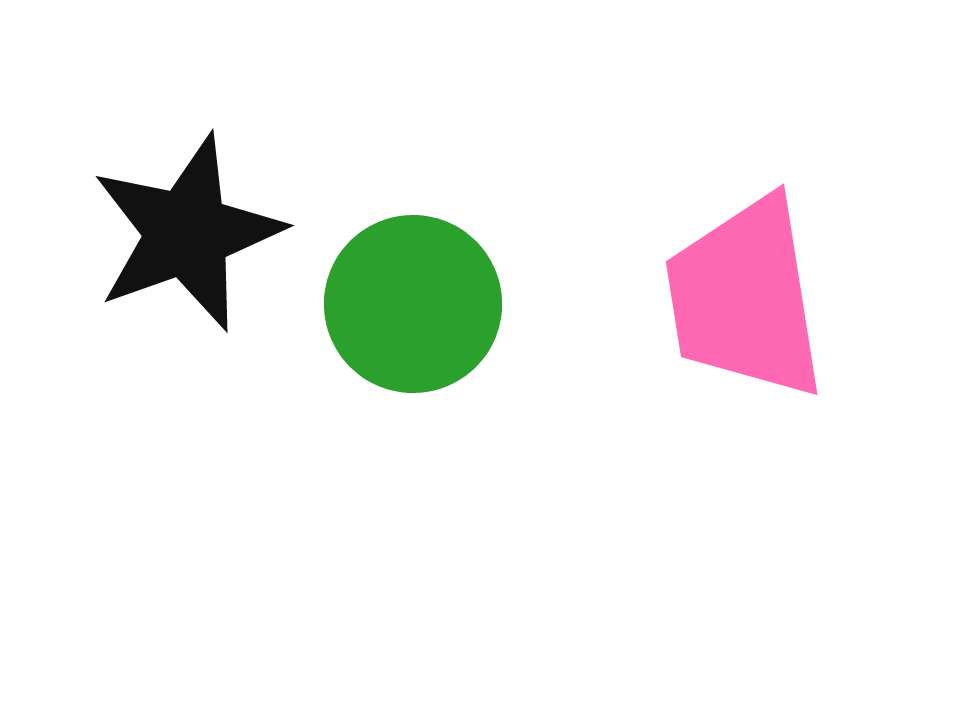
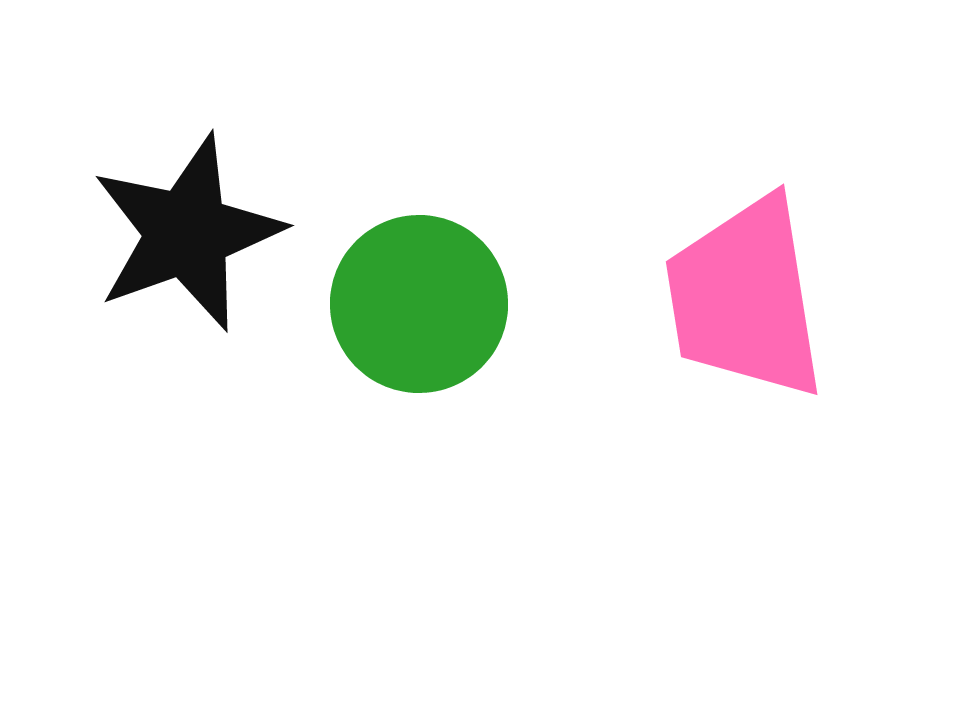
green circle: moved 6 px right
